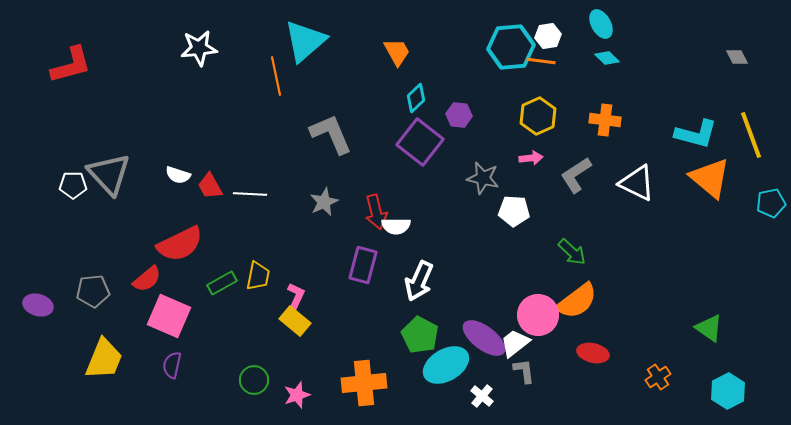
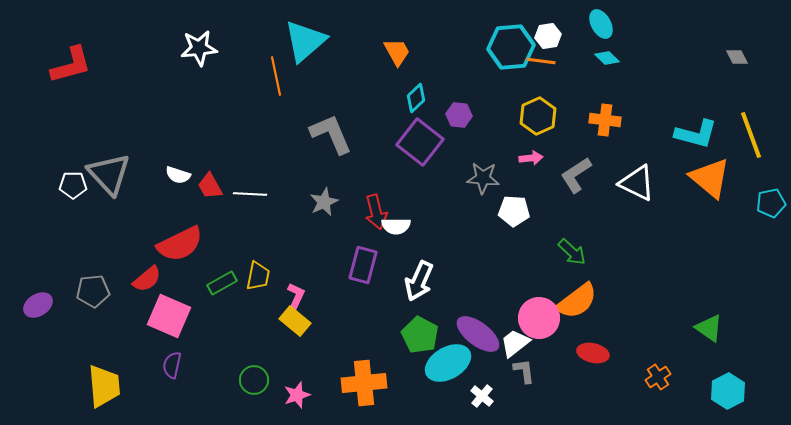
gray star at (483, 178): rotated 8 degrees counterclockwise
purple ellipse at (38, 305): rotated 48 degrees counterclockwise
pink circle at (538, 315): moved 1 px right, 3 px down
purple ellipse at (484, 338): moved 6 px left, 4 px up
yellow trapezoid at (104, 359): moved 27 px down; rotated 27 degrees counterclockwise
cyan ellipse at (446, 365): moved 2 px right, 2 px up
